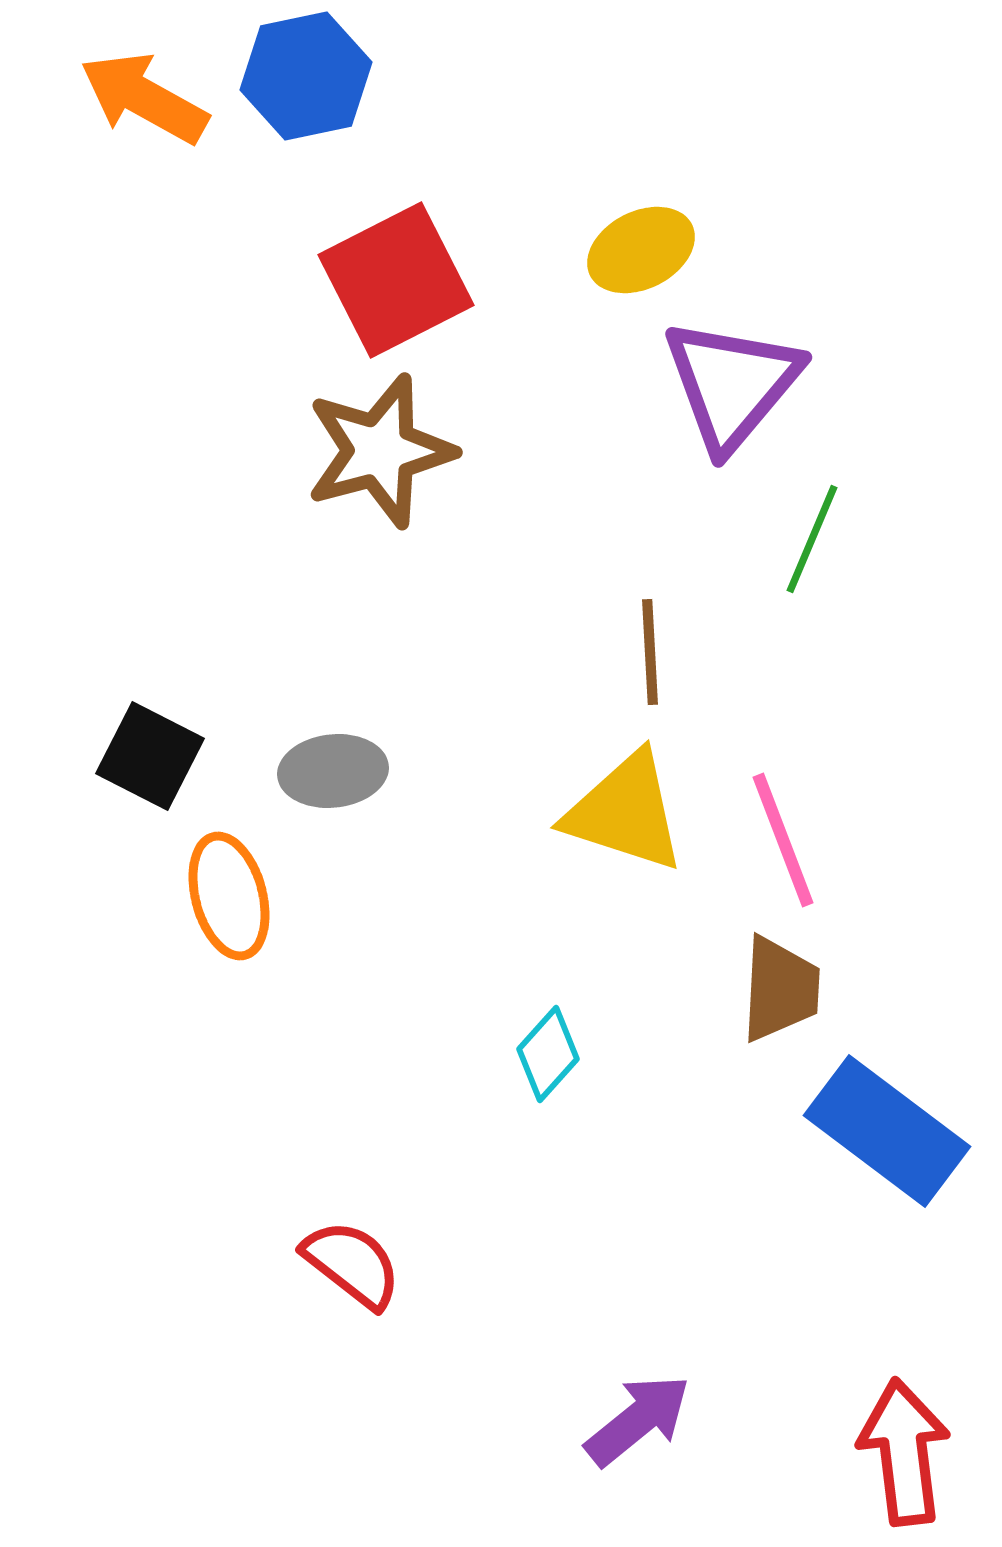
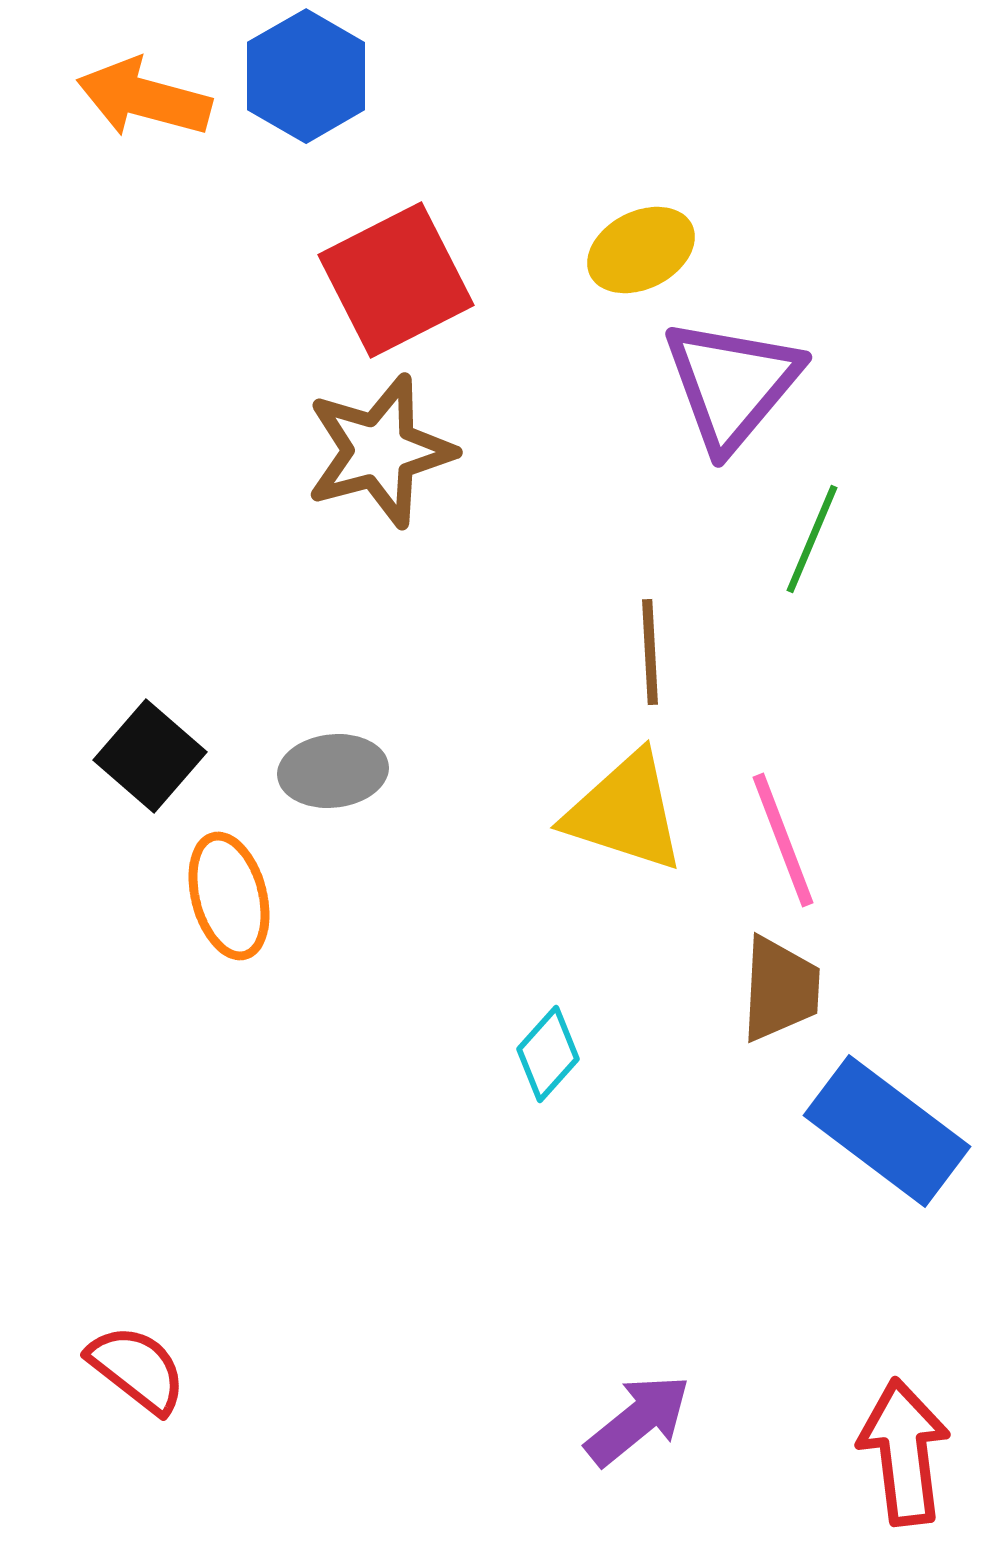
blue hexagon: rotated 18 degrees counterclockwise
orange arrow: rotated 14 degrees counterclockwise
black square: rotated 14 degrees clockwise
red semicircle: moved 215 px left, 105 px down
